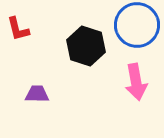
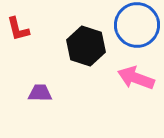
pink arrow: moved 4 px up; rotated 120 degrees clockwise
purple trapezoid: moved 3 px right, 1 px up
